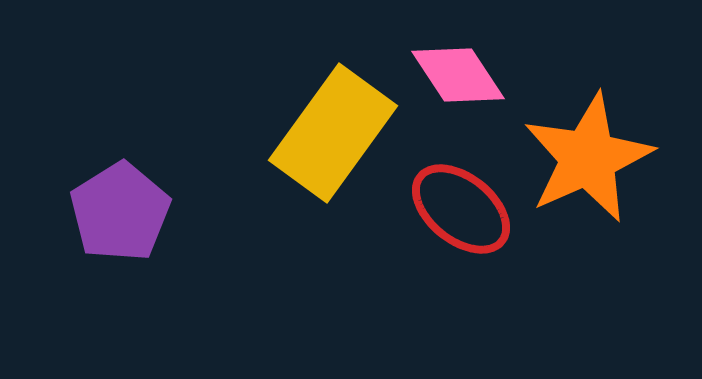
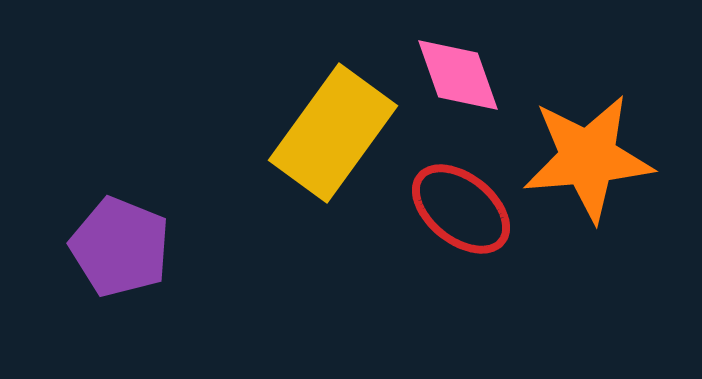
pink diamond: rotated 14 degrees clockwise
orange star: rotated 19 degrees clockwise
purple pentagon: moved 35 px down; rotated 18 degrees counterclockwise
